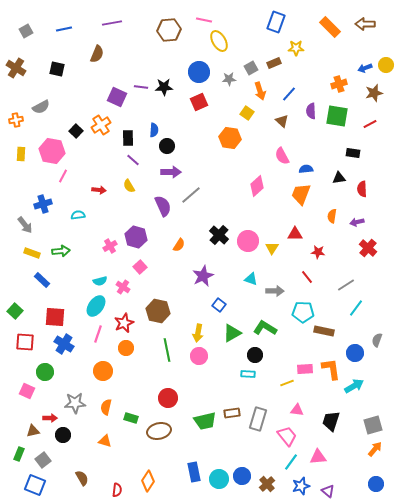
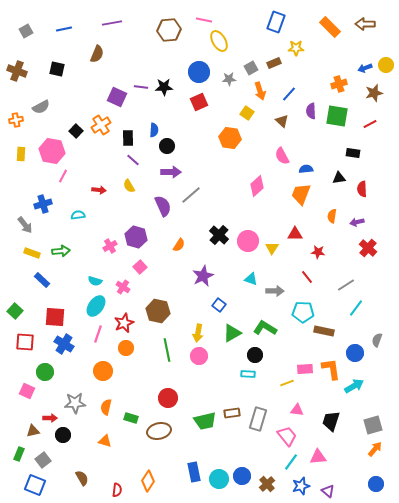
brown cross at (16, 68): moved 1 px right, 3 px down; rotated 12 degrees counterclockwise
cyan semicircle at (100, 281): moved 5 px left; rotated 32 degrees clockwise
